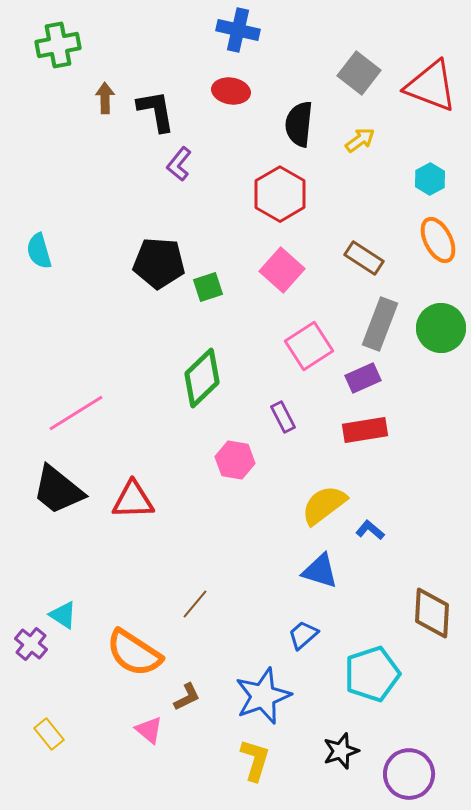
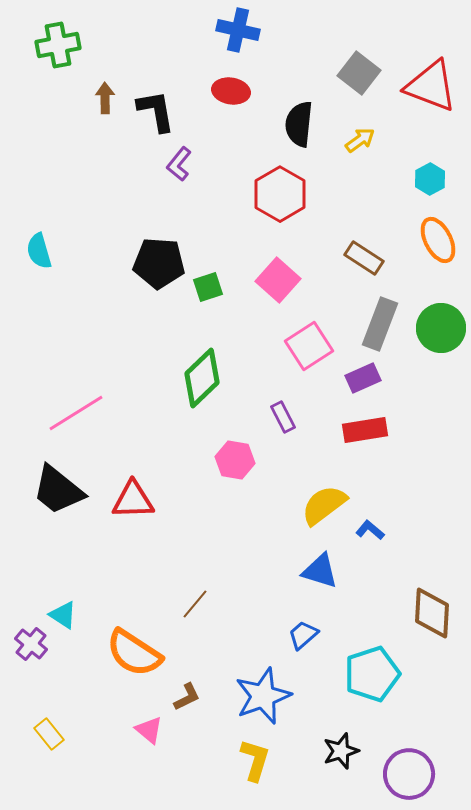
pink square at (282, 270): moved 4 px left, 10 px down
